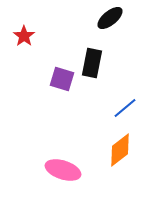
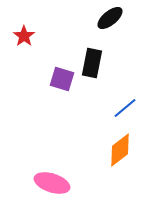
pink ellipse: moved 11 px left, 13 px down
